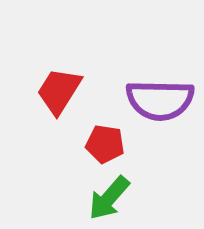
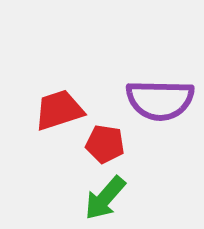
red trapezoid: moved 19 px down; rotated 40 degrees clockwise
green arrow: moved 4 px left
